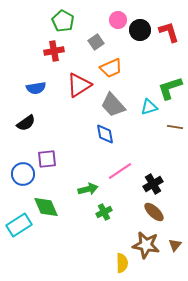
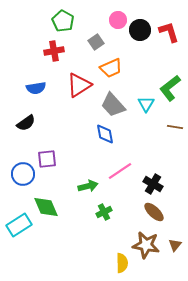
green L-shape: rotated 20 degrees counterclockwise
cyan triangle: moved 3 px left, 3 px up; rotated 42 degrees counterclockwise
black cross: rotated 30 degrees counterclockwise
green arrow: moved 3 px up
